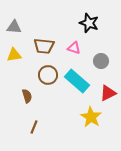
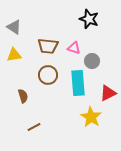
black star: moved 4 px up
gray triangle: rotated 28 degrees clockwise
brown trapezoid: moved 4 px right
gray circle: moved 9 px left
cyan rectangle: moved 1 px right, 2 px down; rotated 45 degrees clockwise
brown semicircle: moved 4 px left
brown line: rotated 40 degrees clockwise
